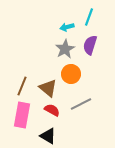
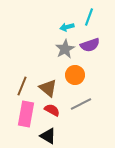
purple semicircle: rotated 126 degrees counterclockwise
orange circle: moved 4 px right, 1 px down
pink rectangle: moved 4 px right, 1 px up
